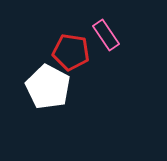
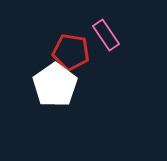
white pentagon: moved 7 px right, 2 px up; rotated 9 degrees clockwise
